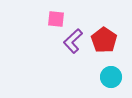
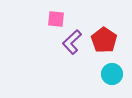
purple L-shape: moved 1 px left, 1 px down
cyan circle: moved 1 px right, 3 px up
